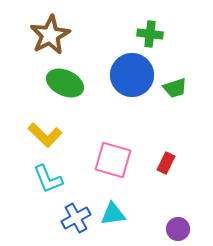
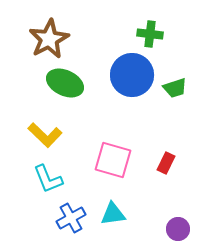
brown star: moved 1 px left, 4 px down
blue cross: moved 5 px left
